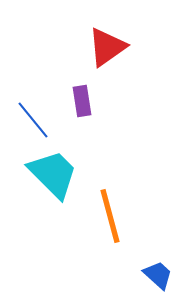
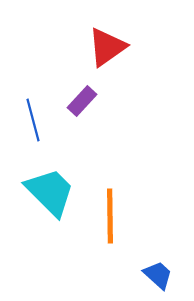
purple rectangle: rotated 52 degrees clockwise
blue line: rotated 24 degrees clockwise
cyan trapezoid: moved 3 px left, 18 px down
orange line: rotated 14 degrees clockwise
